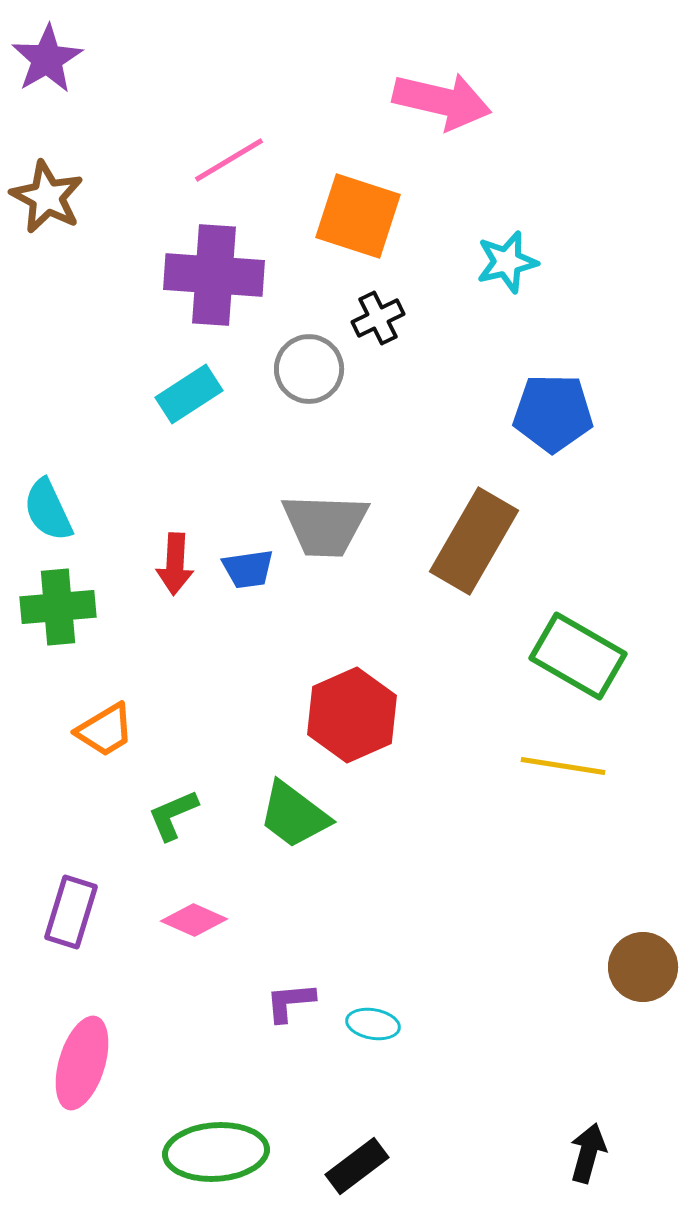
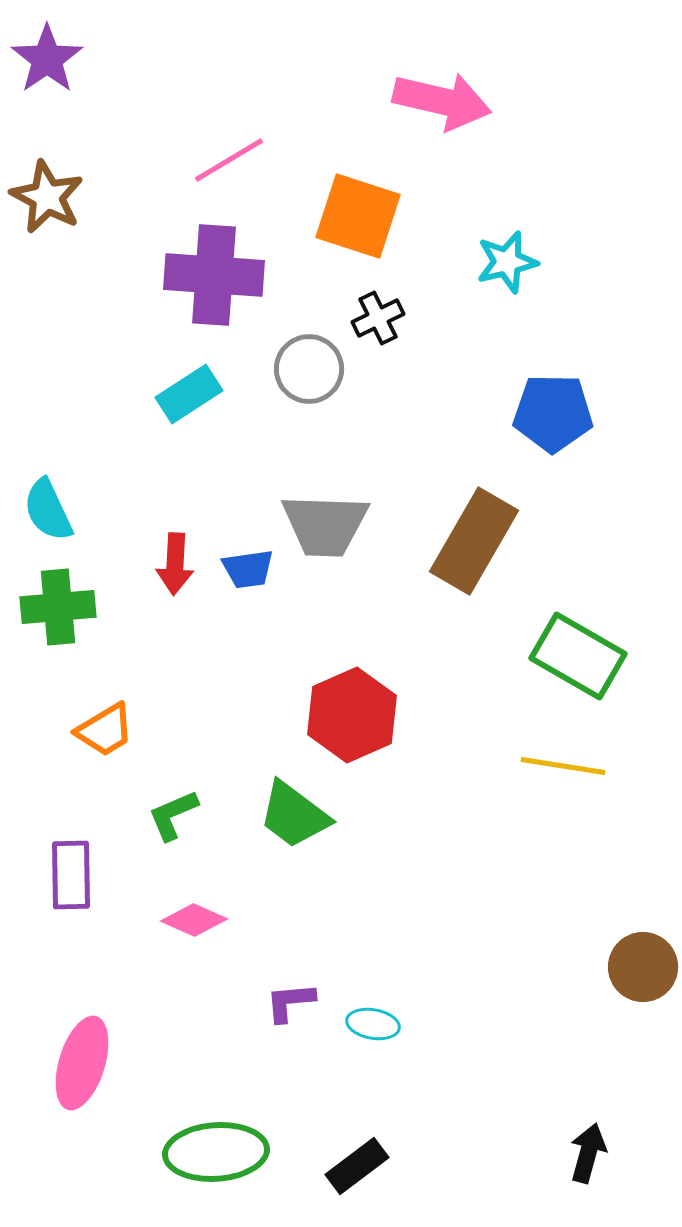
purple star: rotated 4 degrees counterclockwise
purple rectangle: moved 37 px up; rotated 18 degrees counterclockwise
